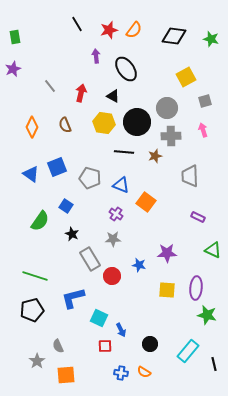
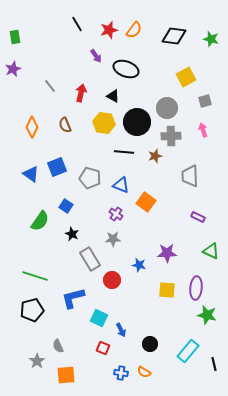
purple arrow at (96, 56): rotated 152 degrees clockwise
black ellipse at (126, 69): rotated 35 degrees counterclockwise
green triangle at (213, 250): moved 2 px left, 1 px down
red circle at (112, 276): moved 4 px down
red square at (105, 346): moved 2 px left, 2 px down; rotated 24 degrees clockwise
